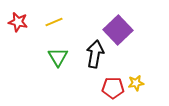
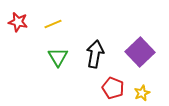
yellow line: moved 1 px left, 2 px down
purple square: moved 22 px right, 22 px down
yellow star: moved 6 px right, 10 px down; rotated 14 degrees counterclockwise
red pentagon: rotated 20 degrees clockwise
